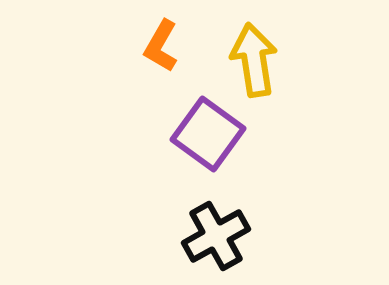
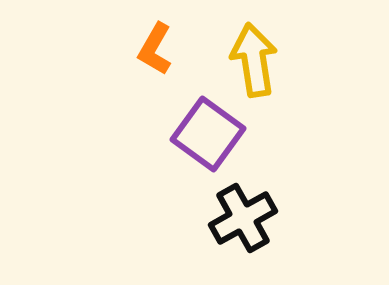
orange L-shape: moved 6 px left, 3 px down
black cross: moved 27 px right, 18 px up
